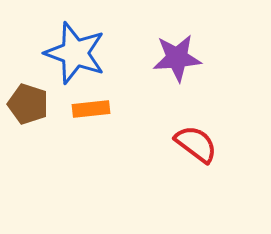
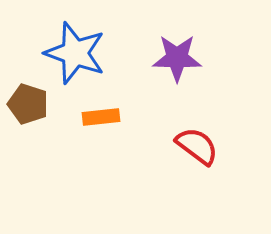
purple star: rotated 6 degrees clockwise
orange rectangle: moved 10 px right, 8 px down
red semicircle: moved 1 px right, 2 px down
